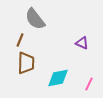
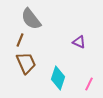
gray semicircle: moved 4 px left
purple triangle: moved 3 px left, 1 px up
brown trapezoid: rotated 25 degrees counterclockwise
cyan diamond: rotated 60 degrees counterclockwise
